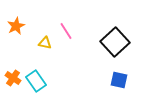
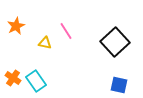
blue square: moved 5 px down
